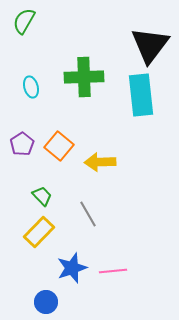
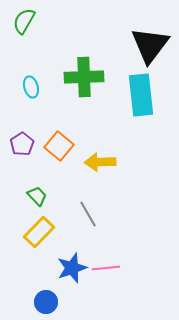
green trapezoid: moved 5 px left
pink line: moved 7 px left, 3 px up
